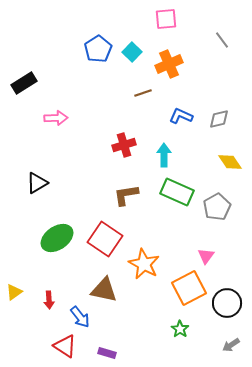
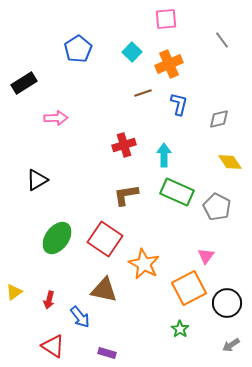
blue pentagon: moved 20 px left
blue L-shape: moved 2 px left, 12 px up; rotated 80 degrees clockwise
black triangle: moved 3 px up
gray pentagon: rotated 16 degrees counterclockwise
green ellipse: rotated 20 degrees counterclockwise
red arrow: rotated 18 degrees clockwise
red triangle: moved 12 px left
